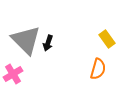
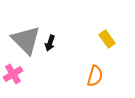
black arrow: moved 2 px right
orange semicircle: moved 3 px left, 7 px down
